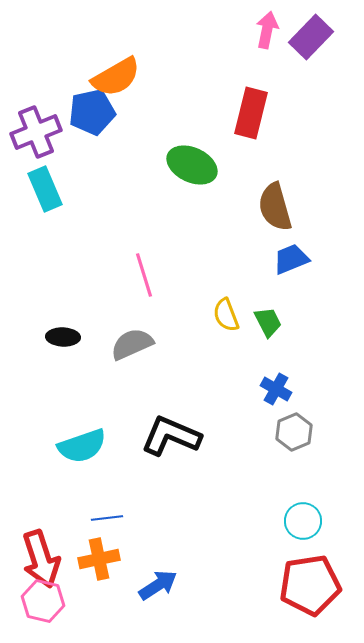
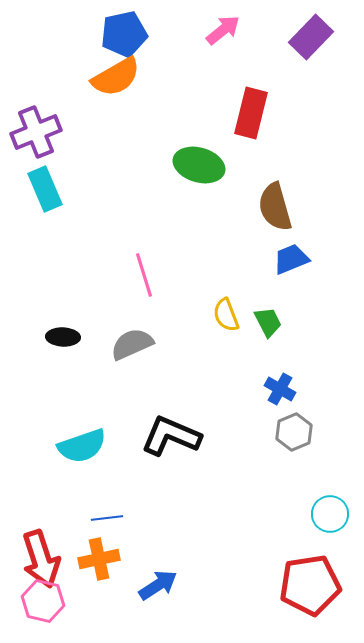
pink arrow: moved 44 px left; rotated 39 degrees clockwise
blue pentagon: moved 32 px right, 78 px up
green ellipse: moved 7 px right; rotated 9 degrees counterclockwise
blue cross: moved 4 px right
cyan circle: moved 27 px right, 7 px up
